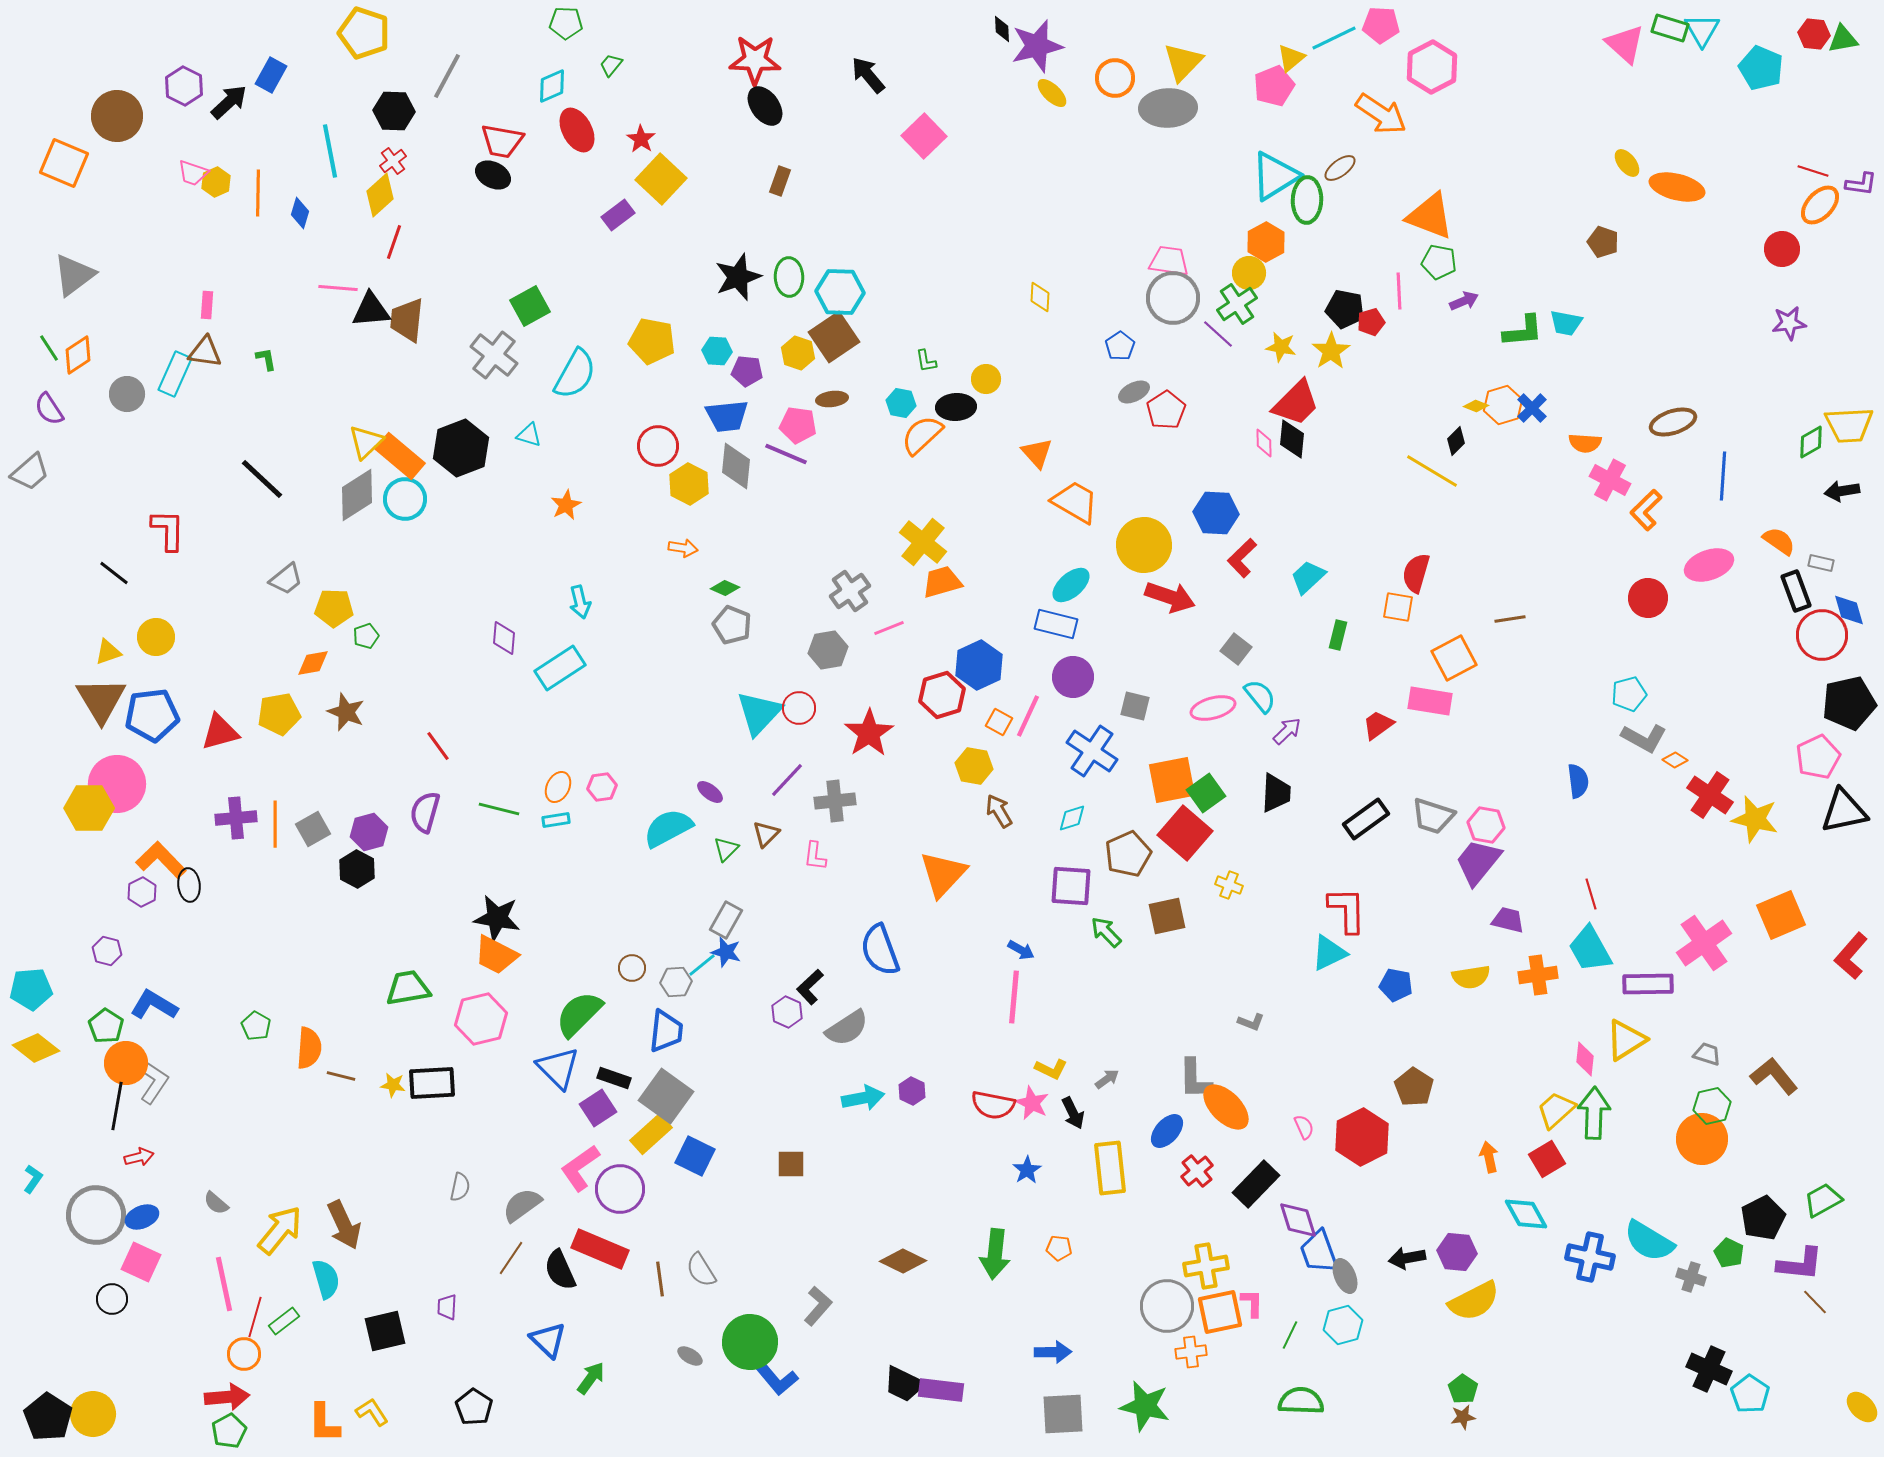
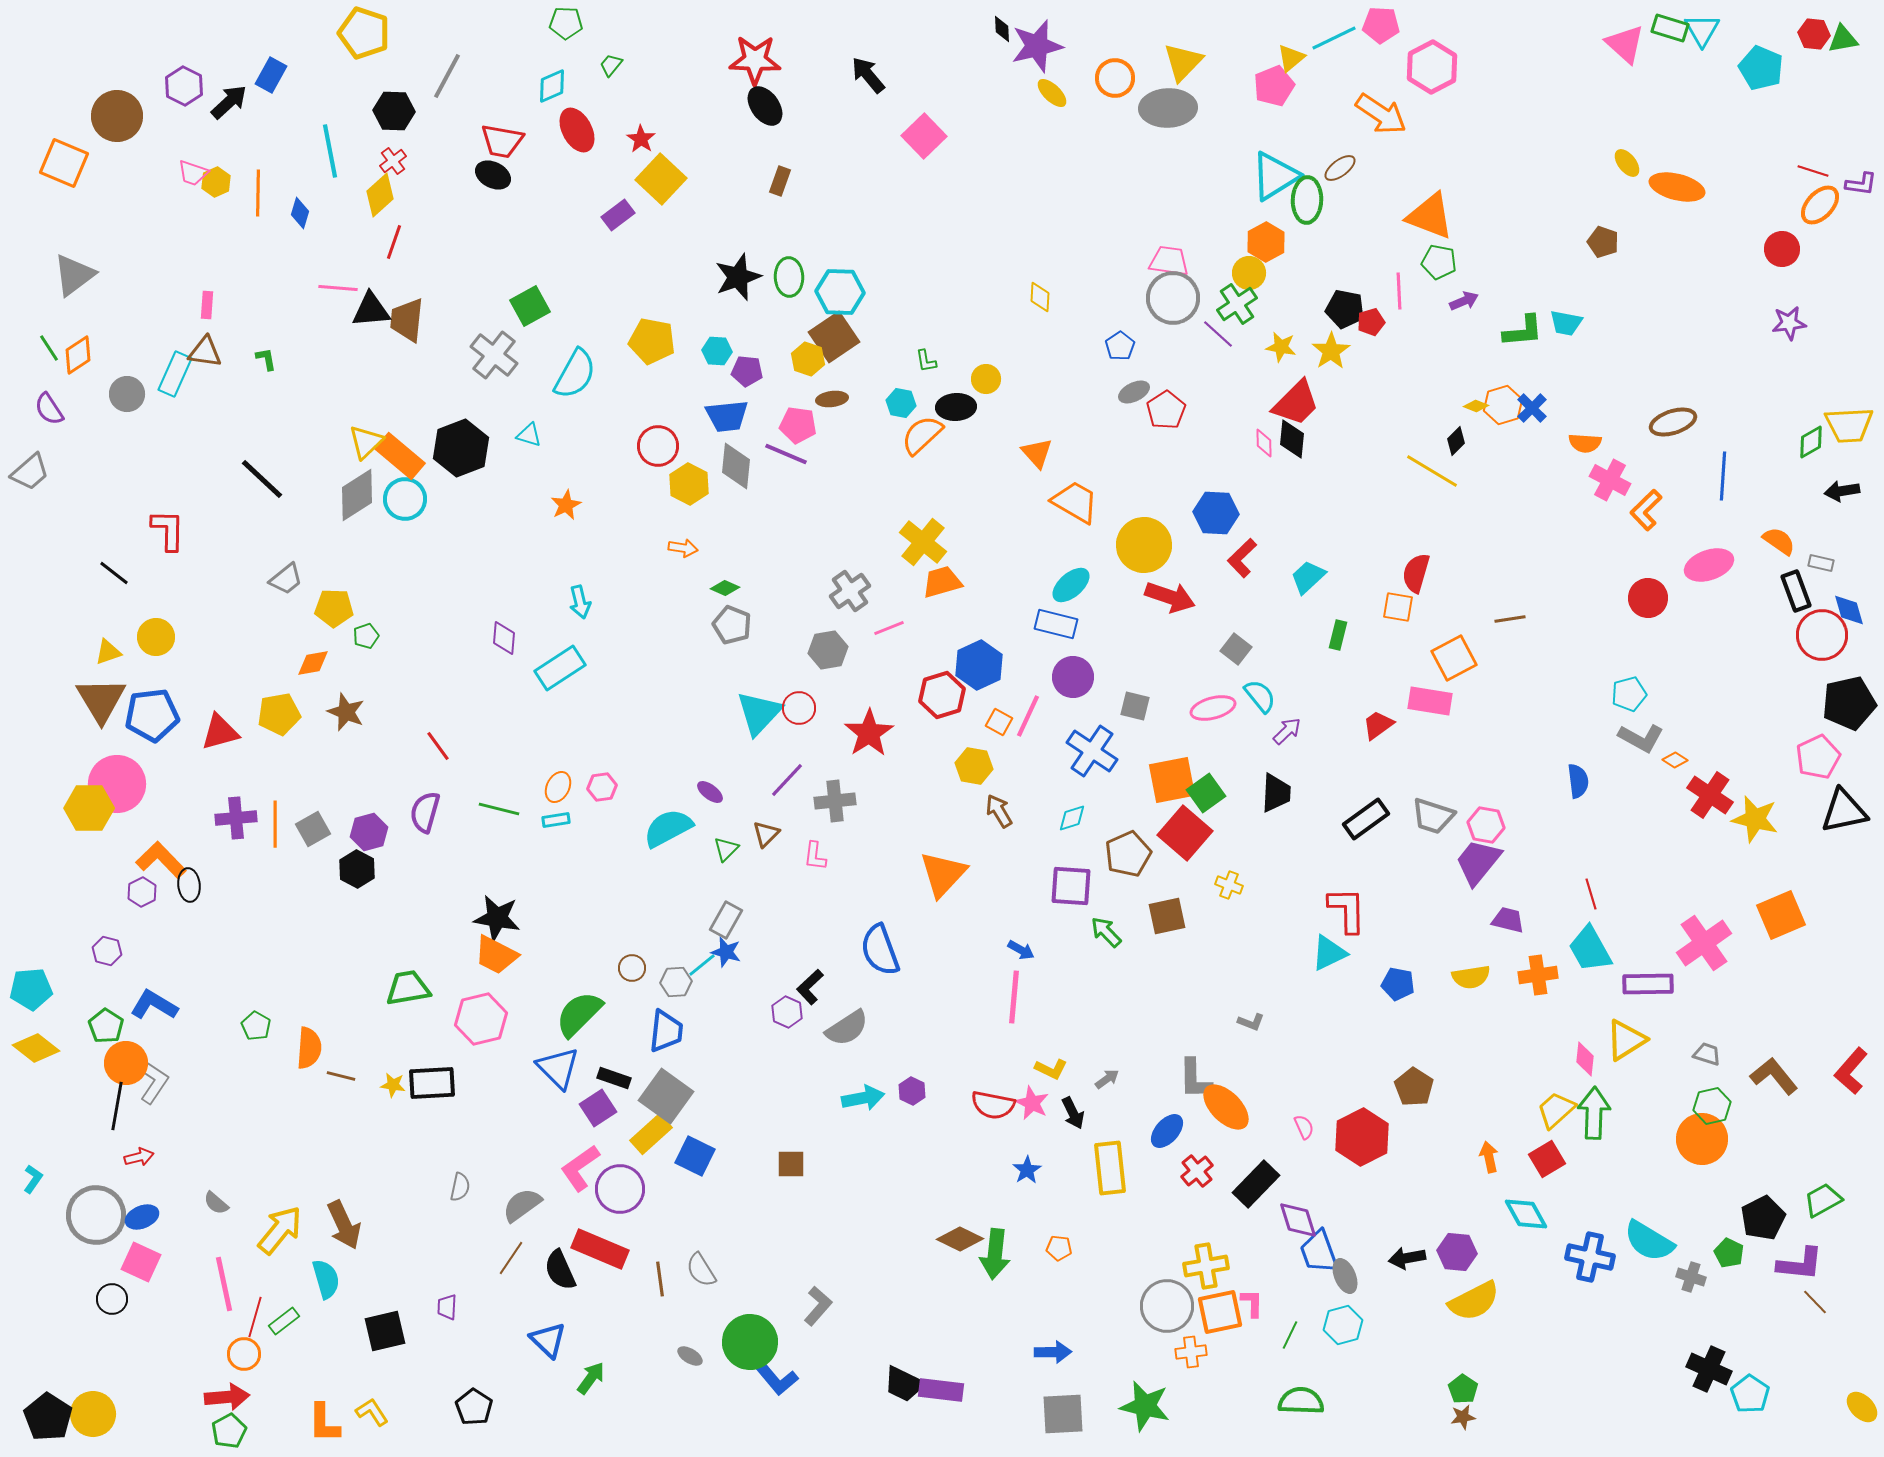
yellow hexagon at (798, 353): moved 10 px right, 6 px down
gray L-shape at (1644, 738): moved 3 px left
red L-shape at (1851, 956): moved 115 px down
blue pentagon at (1396, 985): moved 2 px right, 1 px up
brown diamond at (903, 1261): moved 57 px right, 22 px up
